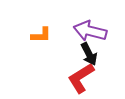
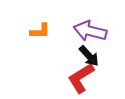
orange L-shape: moved 1 px left, 4 px up
black arrow: moved 2 px down; rotated 15 degrees counterclockwise
